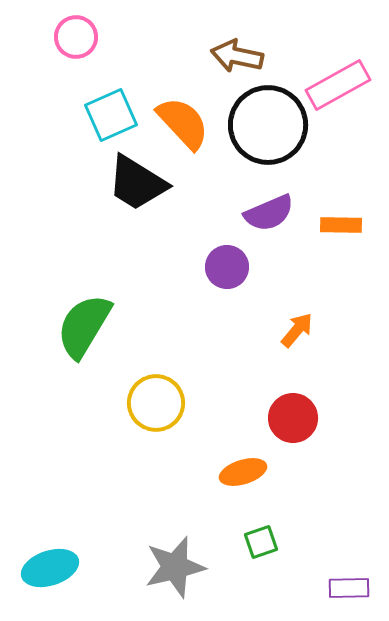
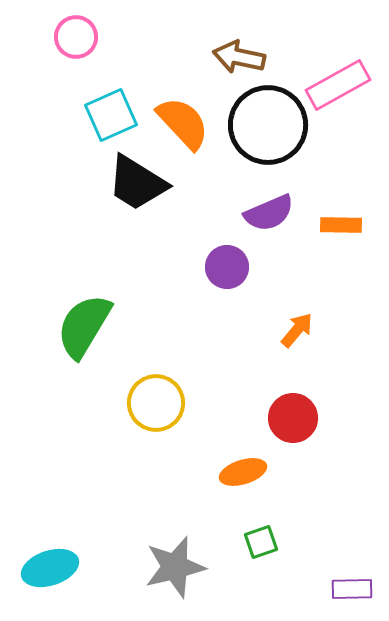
brown arrow: moved 2 px right, 1 px down
purple rectangle: moved 3 px right, 1 px down
